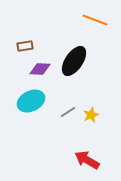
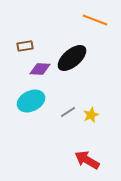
black ellipse: moved 2 px left, 3 px up; rotated 16 degrees clockwise
